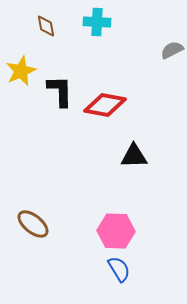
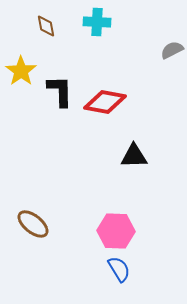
yellow star: rotated 12 degrees counterclockwise
red diamond: moved 3 px up
